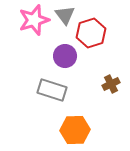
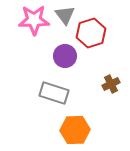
pink star: rotated 16 degrees clockwise
gray rectangle: moved 2 px right, 3 px down
